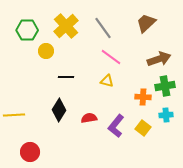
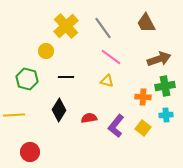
brown trapezoid: rotated 75 degrees counterclockwise
green hexagon: moved 49 px down; rotated 15 degrees clockwise
